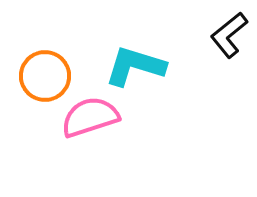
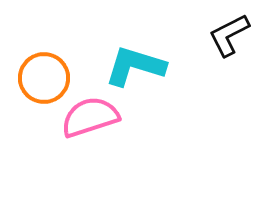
black L-shape: rotated 12 degrees clockwise
orange circle: moved 1 px left, 2 px down
